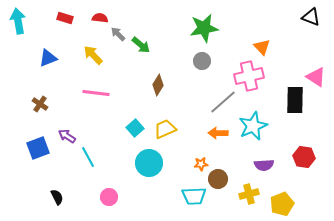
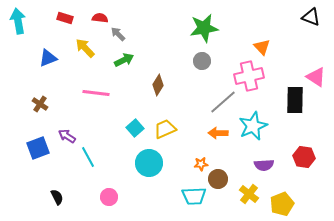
green arrow: moved 17 px left, 15 px down; rotated 66 degrees counterclockwise
yellow arrow: moved 8 px left, 7 px up
yellow cross: rotated 36 degrees counterclockwise
